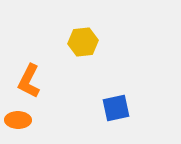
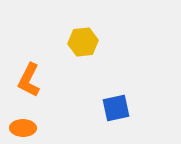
orange L-shape: moved 1 px up
orange ellipse: moved 5 px right, 8 px down
